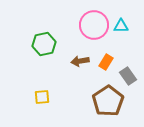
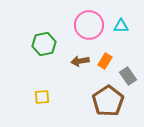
pink circle: moved 5 px left
orange rectangle: moved 1 px left, 1 px up
